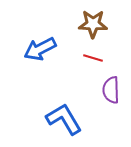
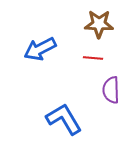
brown star: moved 6 px right
red line: rotated 12 degrees counterclockwise
